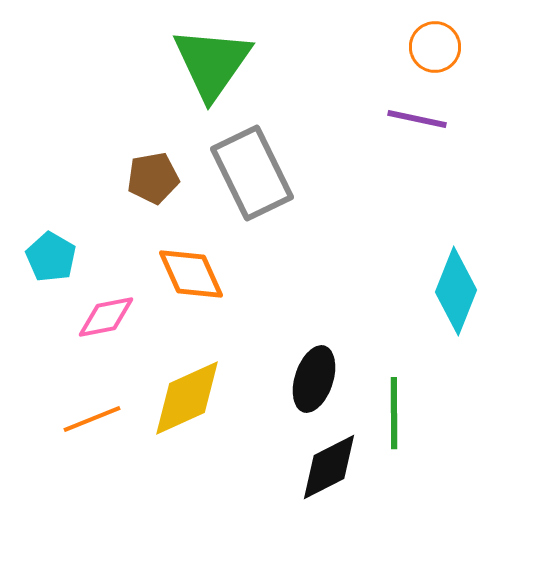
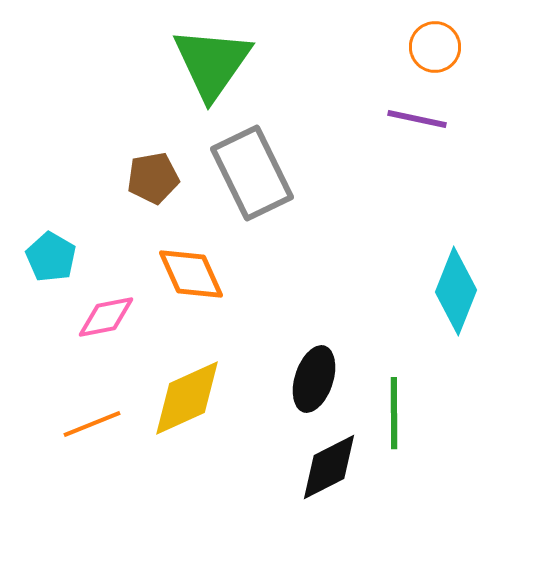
orange line: moved 5 px down
